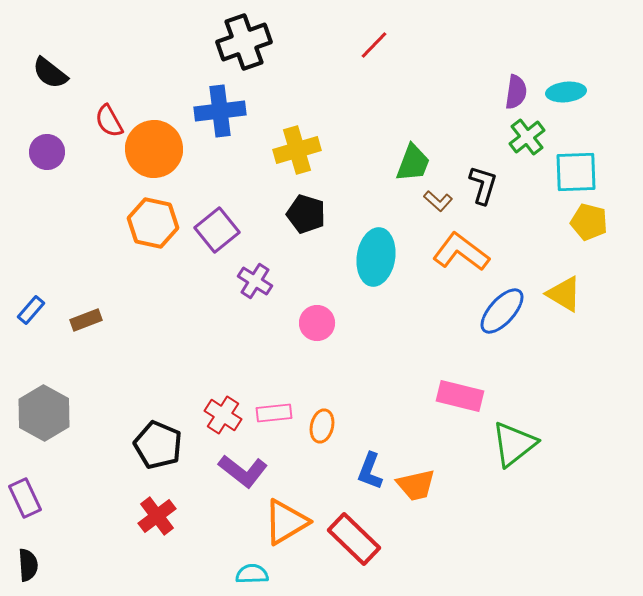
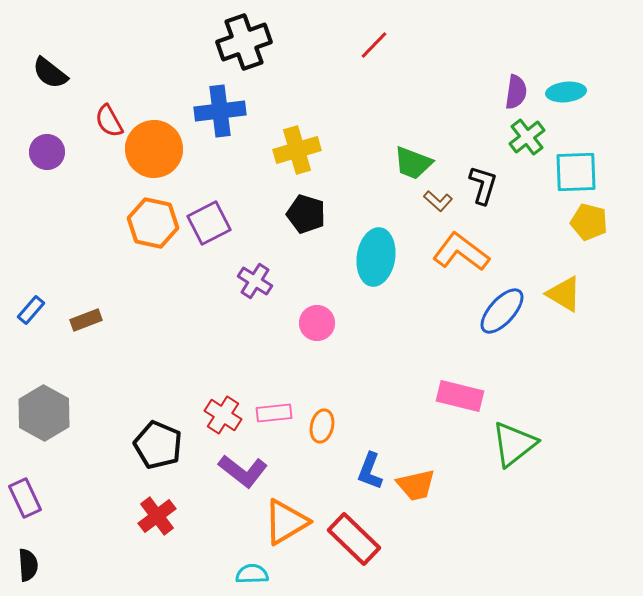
green trapezoid at (413, 163): rotated 90 degrees clockwise
purple square at (217, 230): moved 8 px left, 7 px up; rotated 12 degrees clockwise
